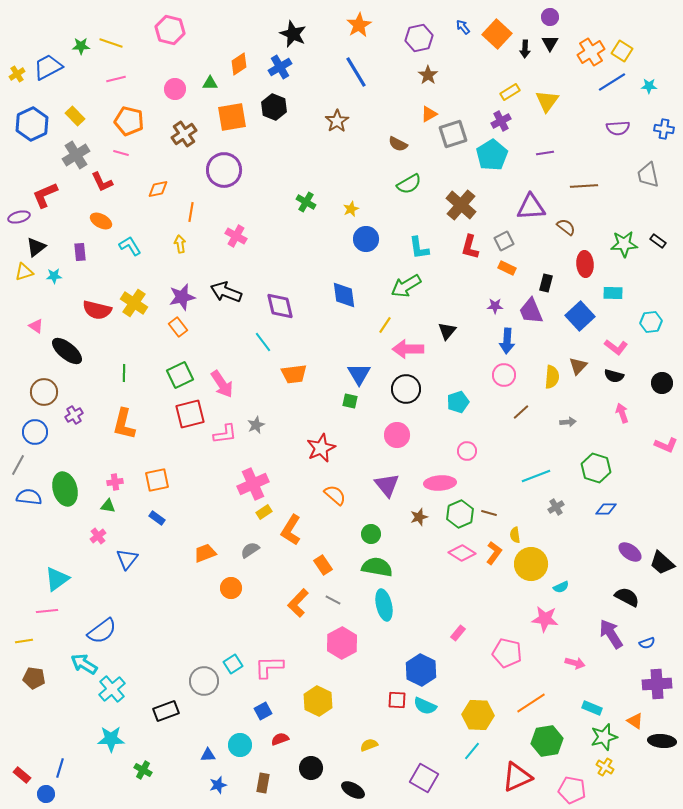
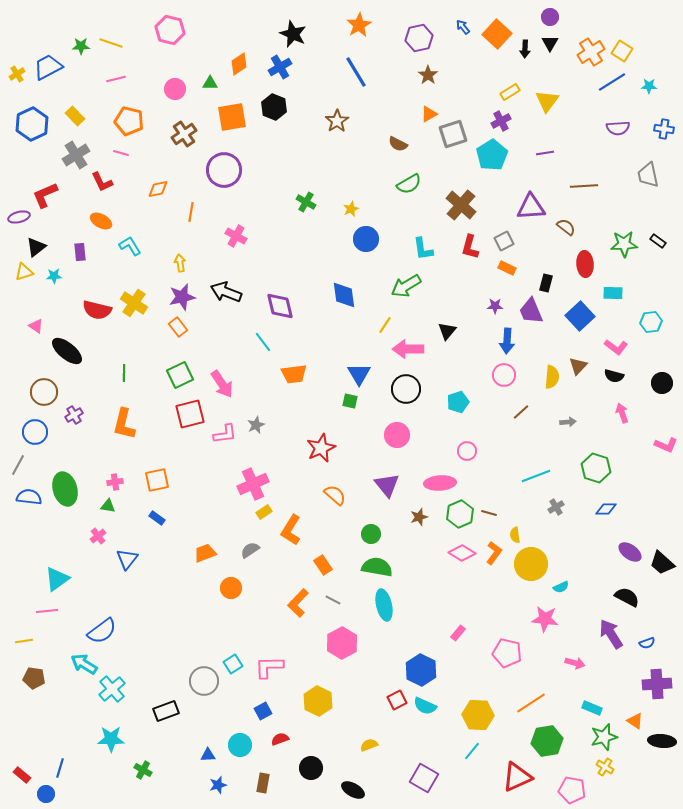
yellow arrow at (180, 244): moved 19 px down
cyan L-shape at (419, 248): moved 4 px right, 1 px down
red square at (397, 700): rotated 30 degrees counterclockwise
